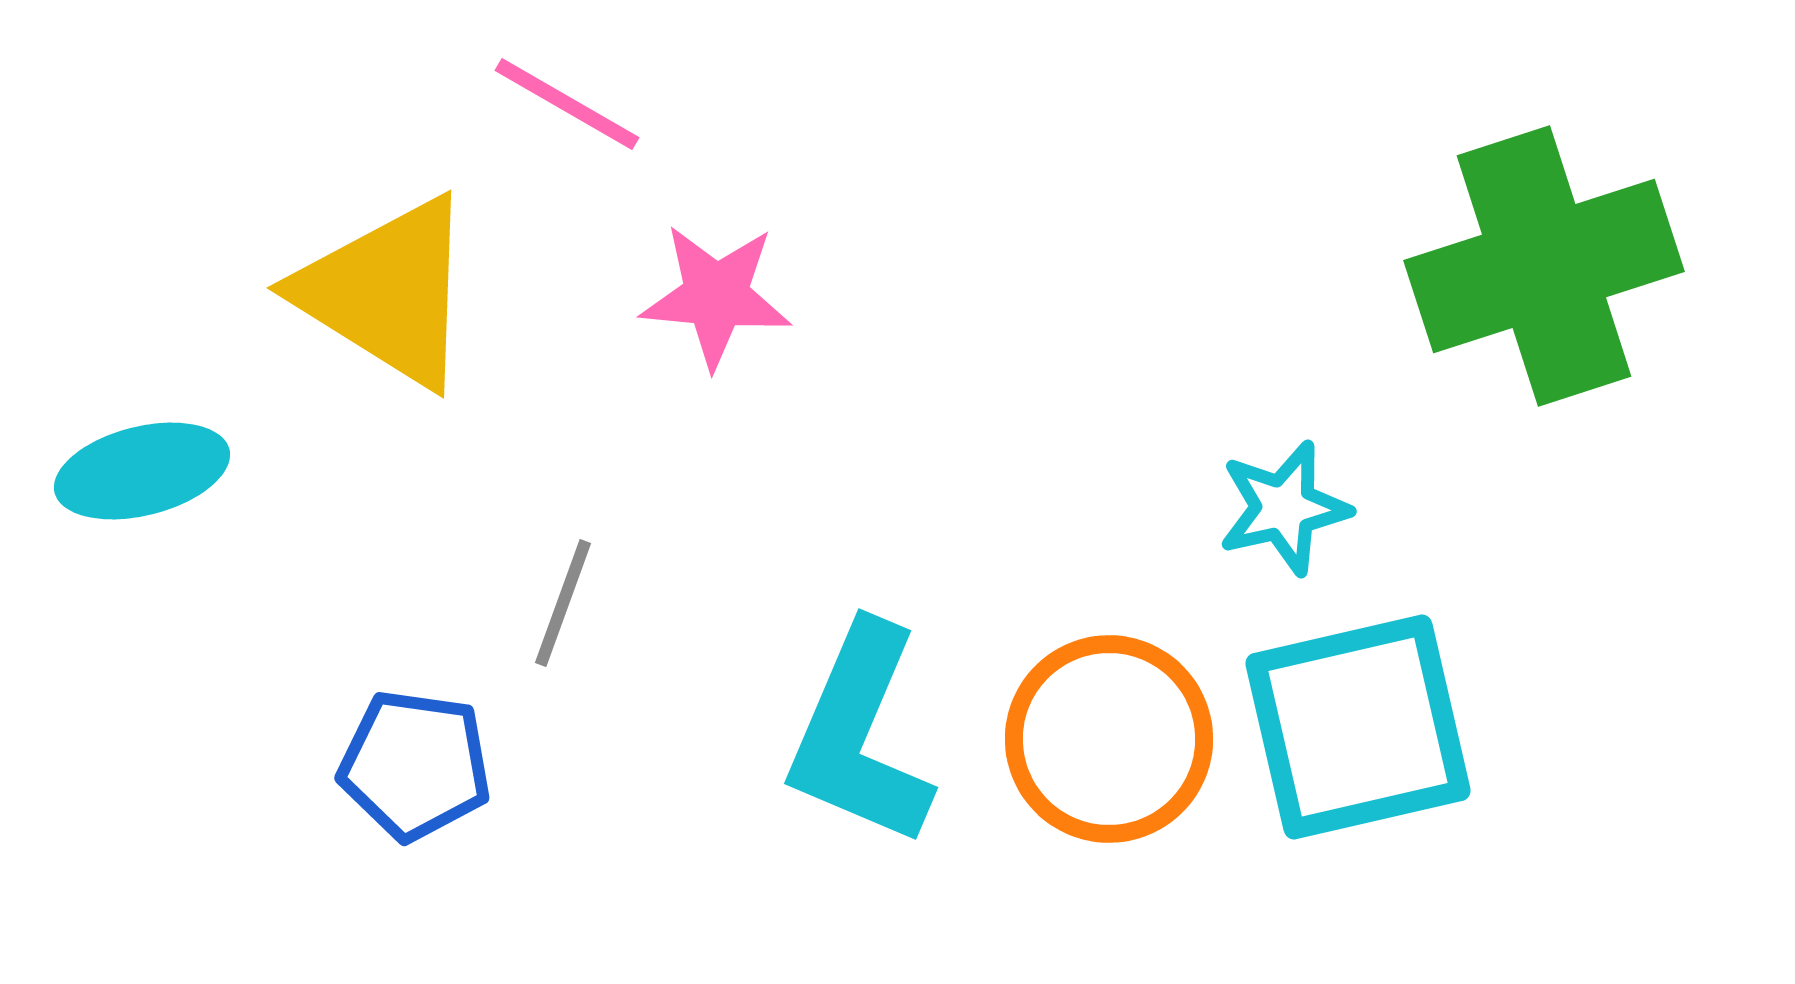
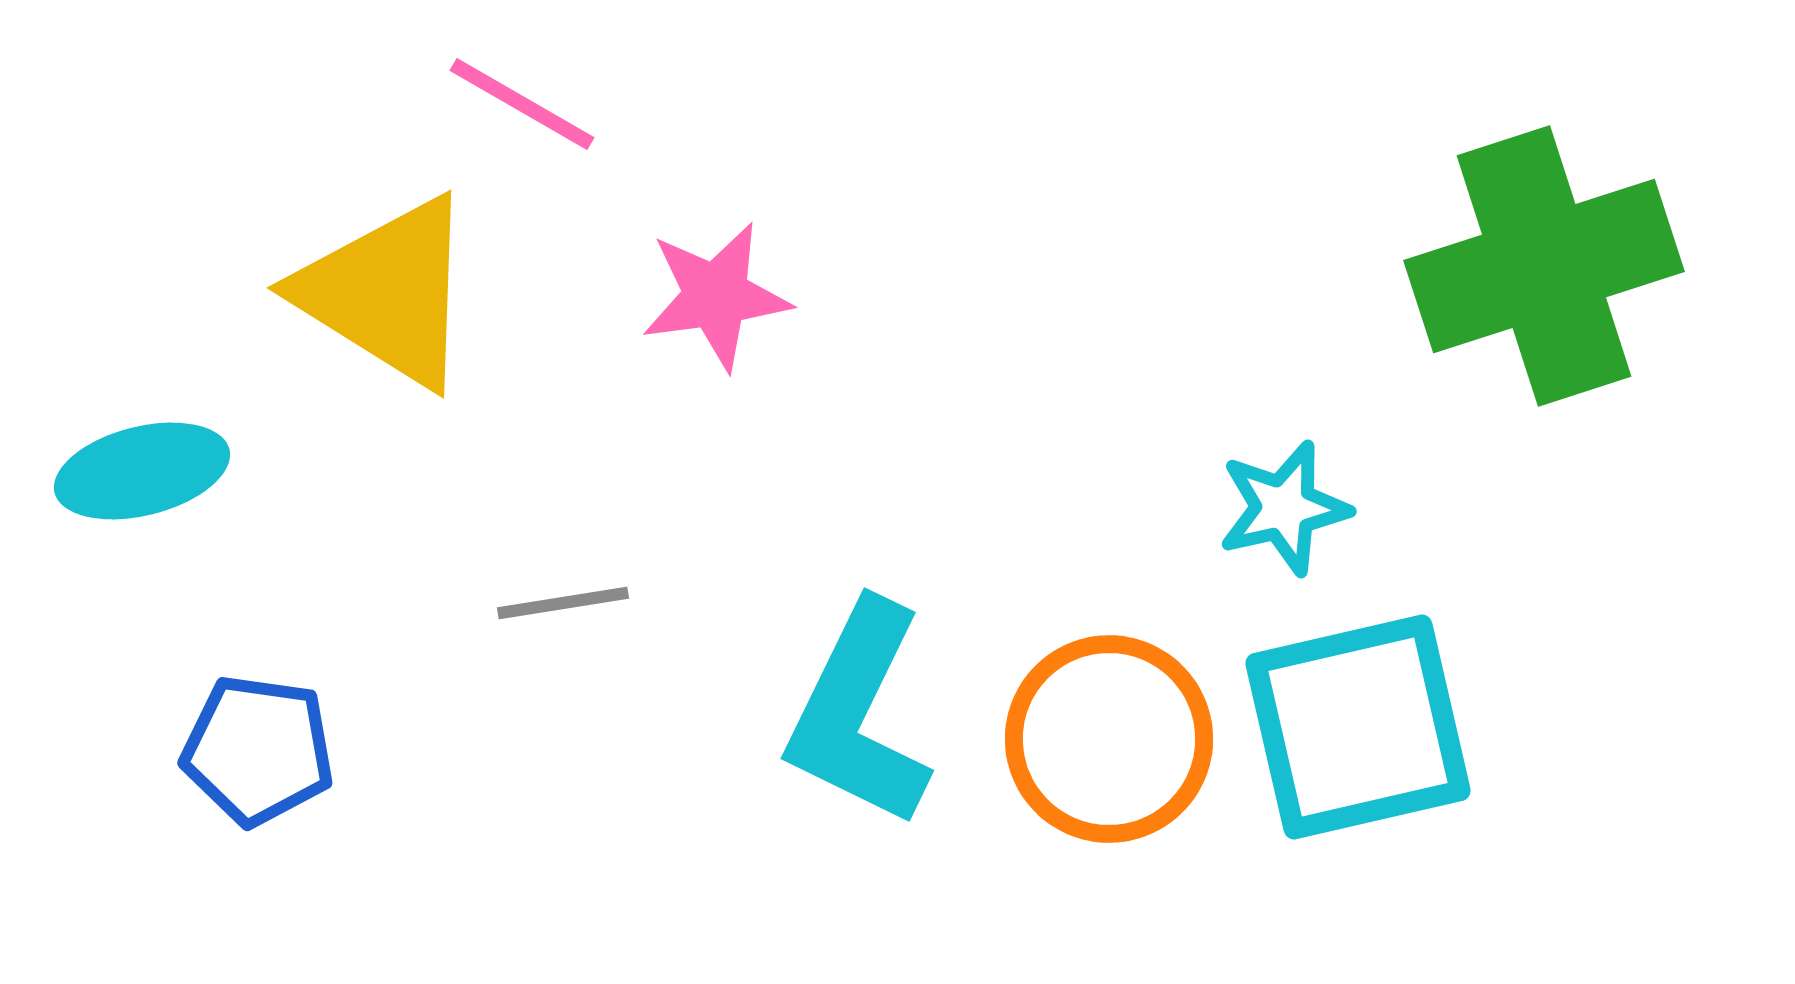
pink line: moved 45 px left
pink star: rotated 13 degrees counterclockwise
gray line: rotated 61 degrees clockwise
cyan L-shape: moved 1 px left, 21 px up; rotated 3 degrees clockwise
blue pentagon: moved 157 px left, 15 px up
